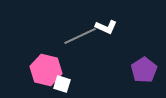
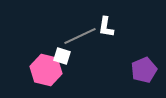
white L-shape: rotated 75 degrees clockwise
purple pentagon: rotated 10 degrees clockwise
white square: moved 28 px up
